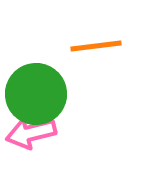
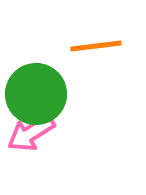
pink arrow: rotated 18 degrees counterclockwise
